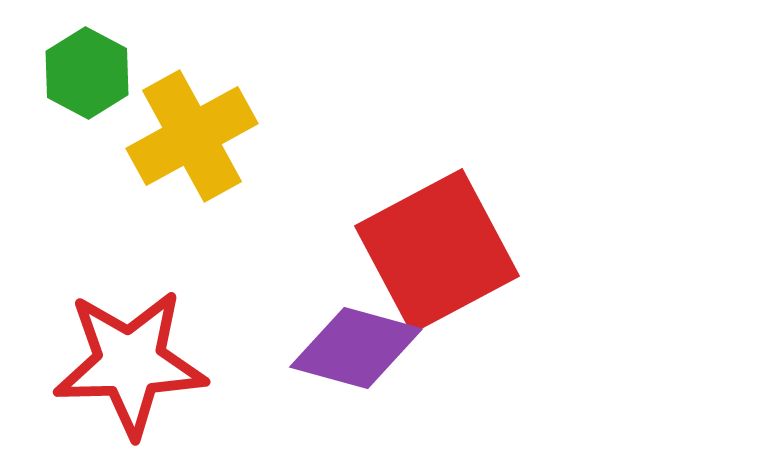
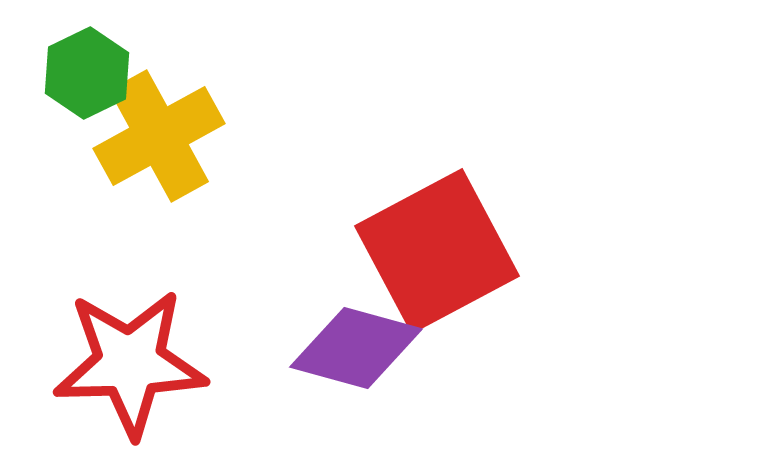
green hexagon: rotated 6 degrees clockwise
yellow cross: moved 33 px left
